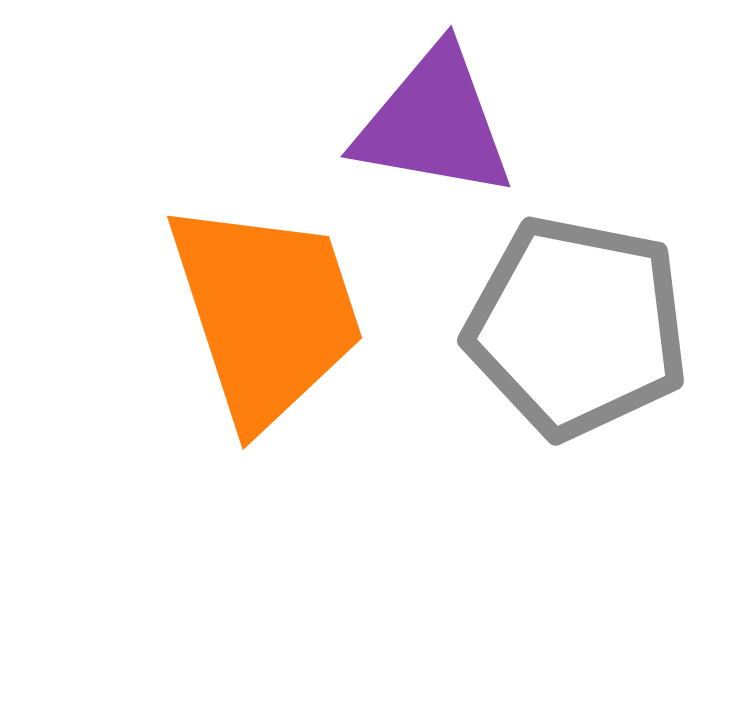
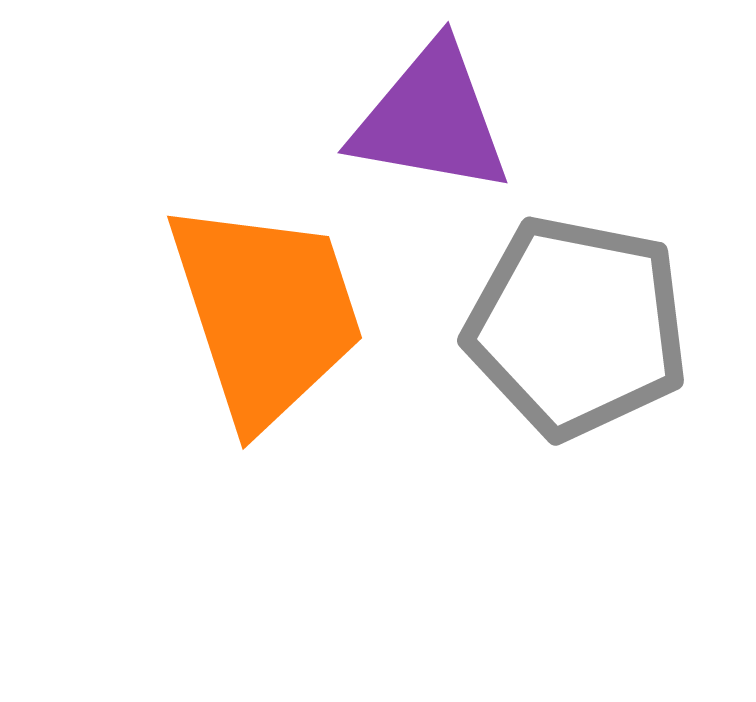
purple triangle: moved 3 px left, 4 px up
